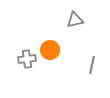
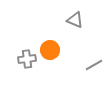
gray triangle: rotated 36 degrees clockwise
gray line: moved 2 px right; rotated 48 degrees clockwise
